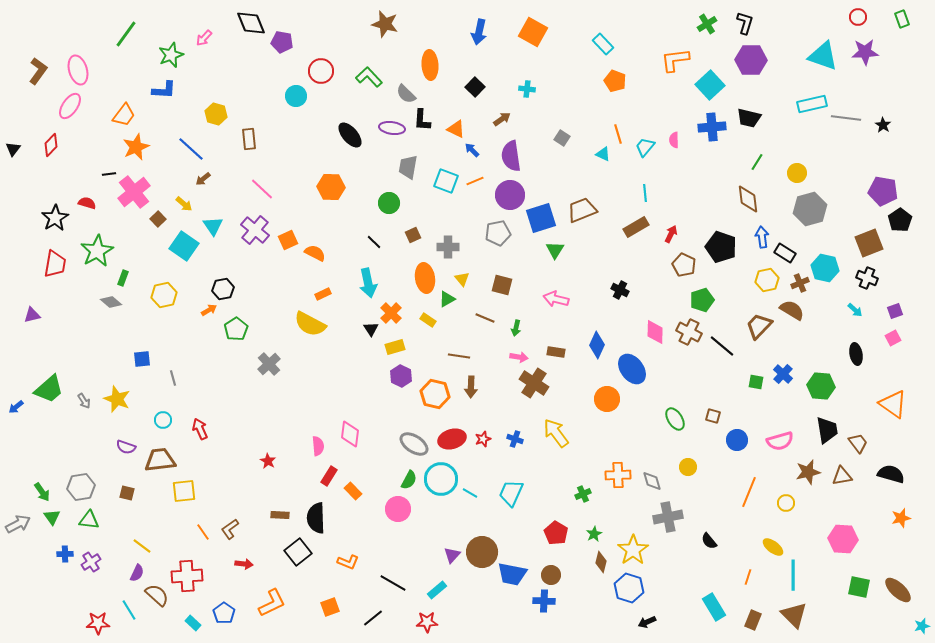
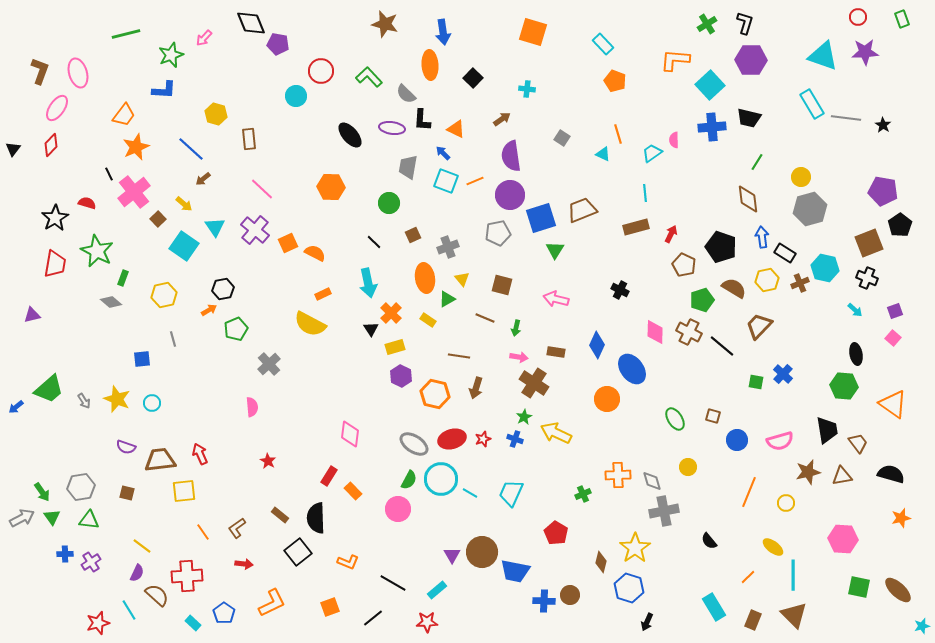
blue arrow at (479, 32): moved 36 px left; rotated 20 degrees counterclockwise
orange square at (533, 32): rotated 12 degrees counterclockwise
green line at (126, 34): rotated 40 degrees clockwise
purple pentagon at (282, 42): moved 4 px left, 2 px down
orange L-shape at (675, 60): rotated 12 degrees clockwise
pink ellipse at (78, 70): moved 3 px down
brown L-shape at (38, 71): moved 2 px right; rotated 16 degrees counterclockwise
black square at (475, 87): moved 2 px left, 9 px up
cyan rectangle at (812, 104): rotated 72 degrees clockwise
pink ellipse at (70, 106): moved 13 px left, 2 px down
cyan trapezoid at (645, 147): moved 7 px right, 6 px down; rotated 15 degrees clockwise
blue arrow at (472, 150): moved 29 px left, 3 px down
yellow circle at (797, 173): moved 4 px right, 4 px down
black line at (109, 174): rotated 72 degrees clockwise
black pentagon at (900, 220): moved 5 px down
cyan triangle at (213, 226): moved 2 px right, 1 px down
brown rectangle at (636, 227): rotated 15 degrees clockwise
orange square at (288, 240): moved 3 px down
gray cross at (448, 247): rotated 20 degrees counterclockwise
green star at (97, 251): rotated 16 degrees counterclockwise
brown semicircle at (792, 310): moved 58 px left, 22 px up
green pentagon at (236, 329): rotated 10 degrees clockwise
pink square at (893, 338): rotated 21 degrees counterclockwise
gray line at (173, 378): moved 39 px up
green hexagon at (821, 386): moved 23 px right
brown arrow at (471, 387): moved 5 px right, 1 px down; rotated 15 degrees clockwise
cyan circle at (163, 420): moved 11 px left, 17 px up
red arrow at (200, 429): moved 25 px down
yellow arrow at (556, 433): rotated 28 degrees counterclockwise
pink semicircle at (318, 446): moved 66 px left, 39 px up
brown rectangle at (280, 515): rotated 36 degrees clockwise
gray cross at (668, 517): moved 4 px left, 6 px up
gray arrow at (18, 524): moved 4 px right, 6 px up
brown L-shape at (230, 529): moved 7 px right, 1 px up
green star at (594, 534): moved 70 px left, 117 px up
yellow star at (633, 550): moved 2 px right, 2 px up
purple triangle at (452, 555): rotated 12 degrees counterclockwise
blue trapezoid at (512, 574): moved 3 px right, 3 px up
brown circle at (551, 575): moved 19 px right, 20 px down
orange line at (748, 577): rotated 28 degrees clockwise
black arrow at (647, 622): rotated 42 degrees counterclockwise
red star at (98, 623): rotated 15 degrees counterclockwise
